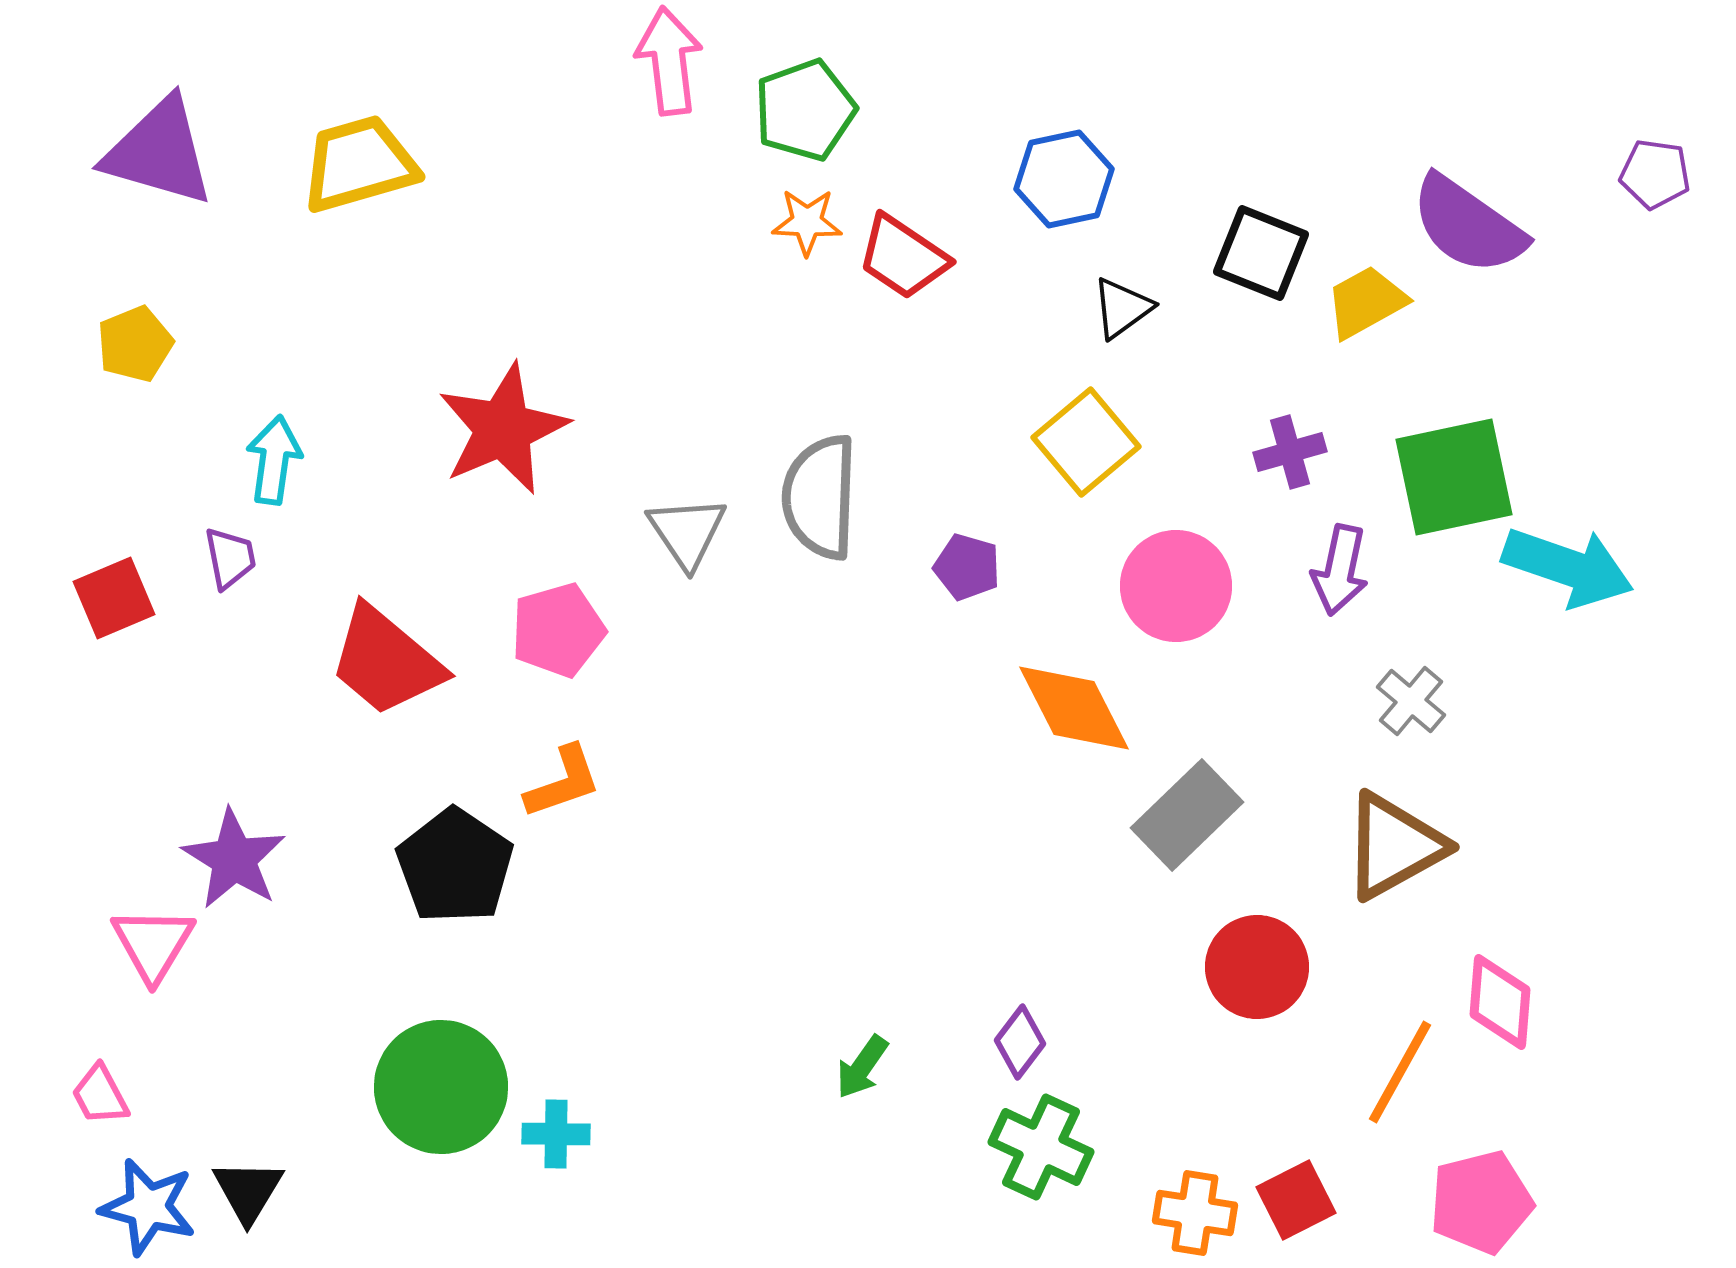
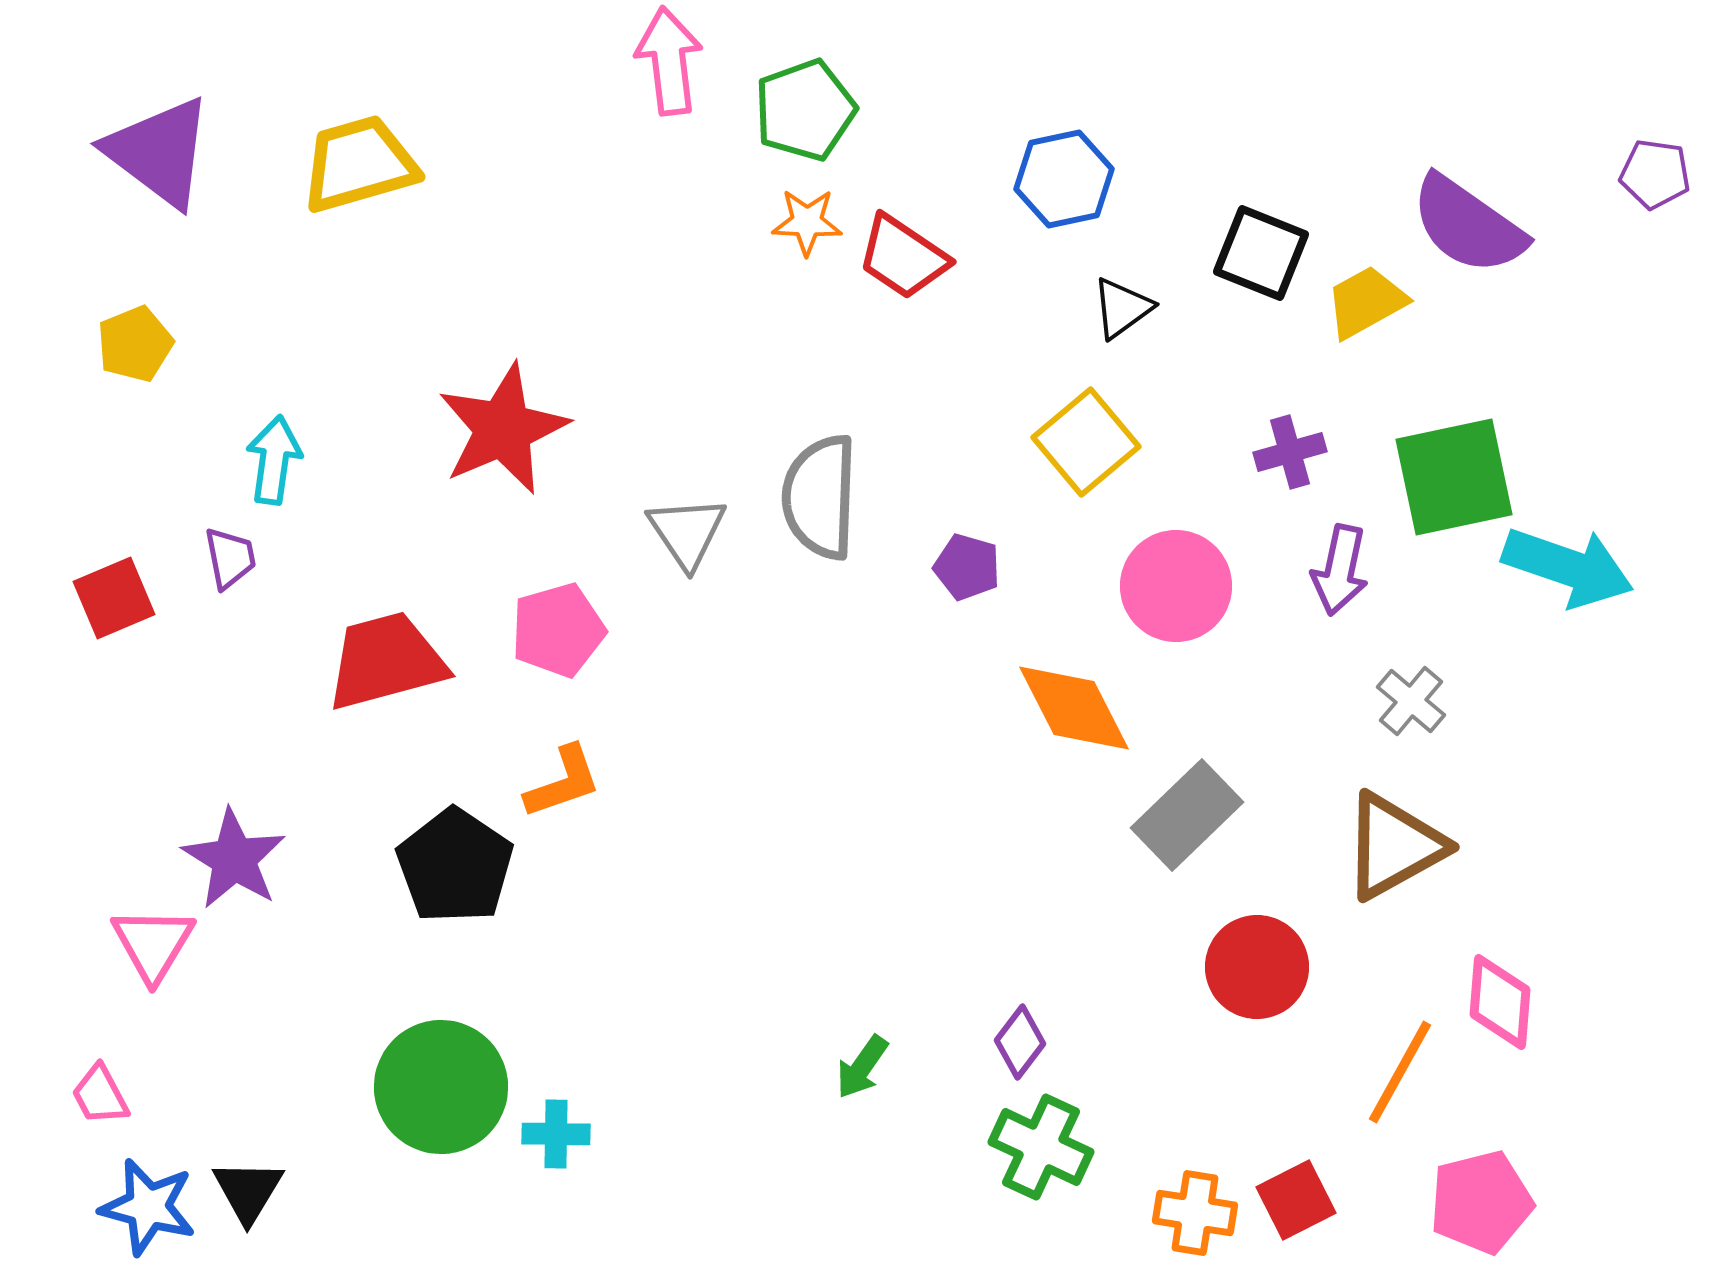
purple triangle at (159, 152): rotated 21 degrees clockwise
red trapezoid at (386, 661): rotated 125 degrees clockwise
